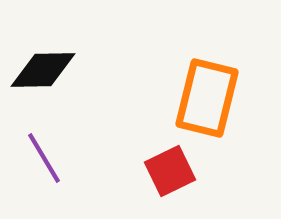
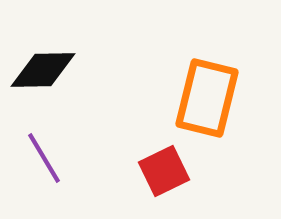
red square: moved 6 px left
